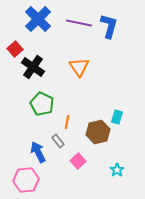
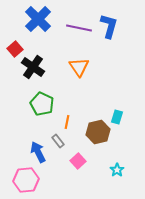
purple line: moved 5 px down
